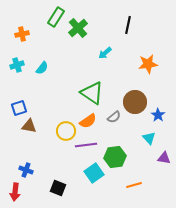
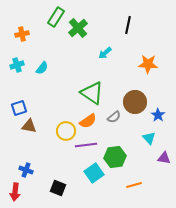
orange star: rotated 12 degrees clockwise
